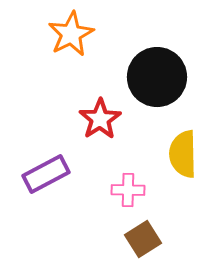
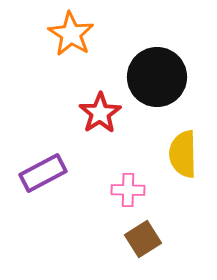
orange star: rotated 12 degrees counterclockwise
red star: moved 6 px up
purple rectangle: moved 3 px left, 1 px up
